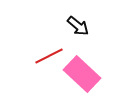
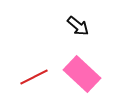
red line: moved 15 px left, 21 px down
